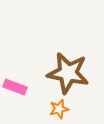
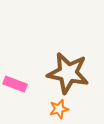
pink rectangle: moved 3 px up
